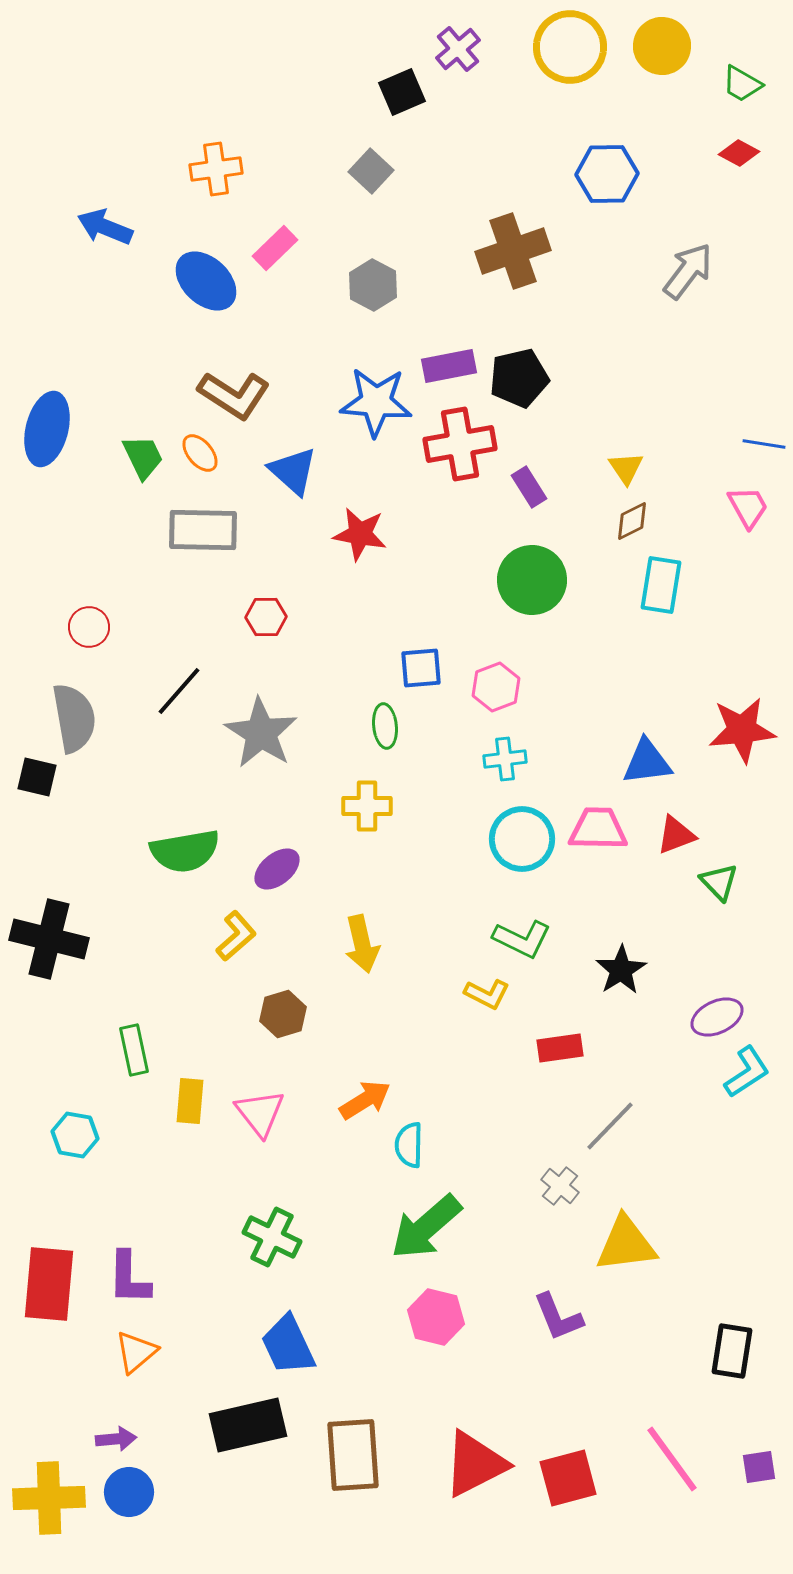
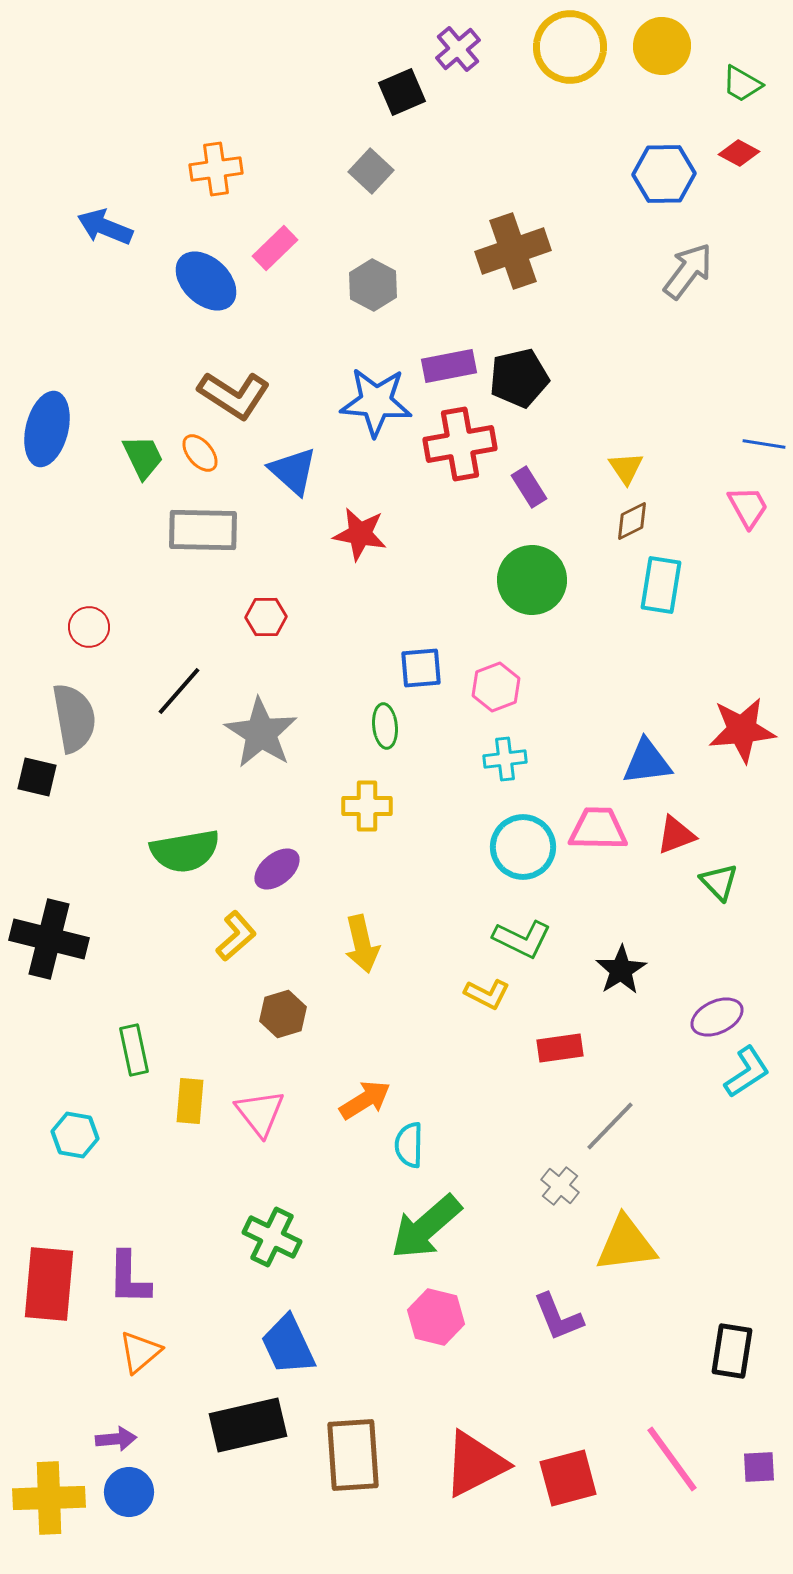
blue hexagon at (607, 174): moved 57 px right
cyan circle at (522, 839): moved 1 px right, 8 px down
orange triangle at (136, 1352): moved 4 px right
purple square at (759, 1467): rotated 6 degrees clockwise
